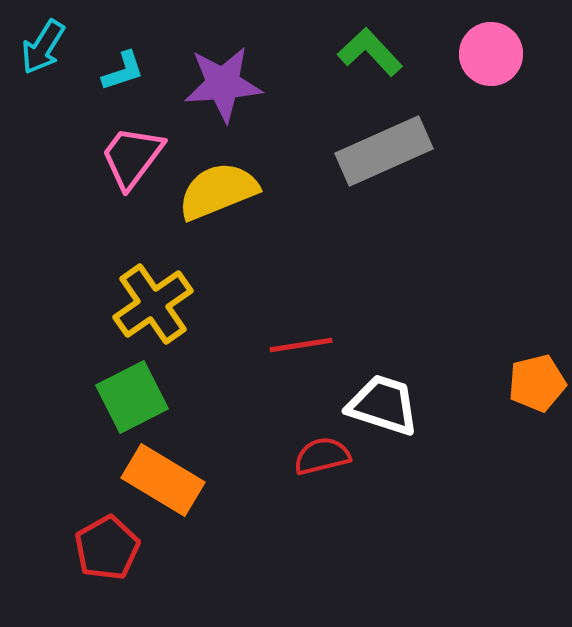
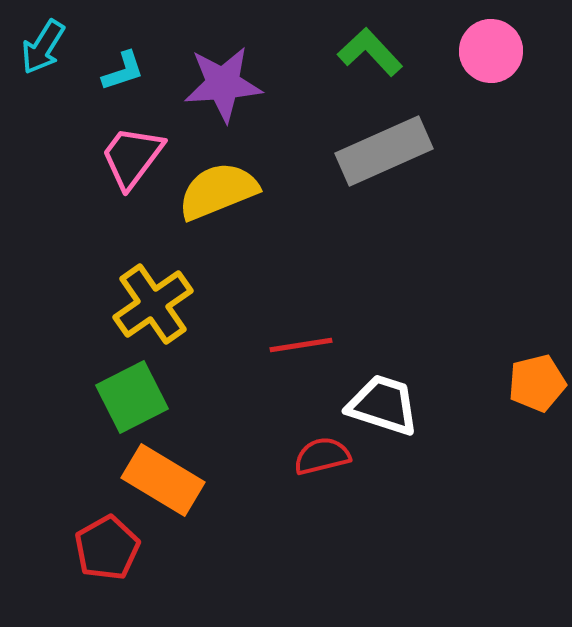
pink circle: moved 3 px up
